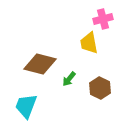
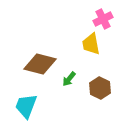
pink cross: rotated 12 degrees counterclockwise
yellow trapezoid: moved 2 px right, 1 px down
